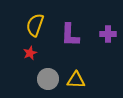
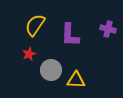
yellow semicircle: rotated 15 degrees clockwise
purple cross: moved 5 px up; rotated 14 degrees clockwise
red star: moved 1 px left, 1 px down
gray circle: moved 3 px right, 9 px up
